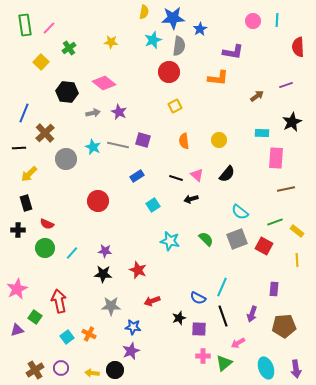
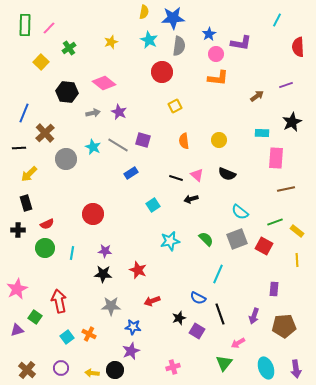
cyan line at (277, 20): rotated 24 degrees clockwise
pink circle at (253, 21): moved 37 px left, 33 px down
green rectangle at (25, 25): rotated 10 degrees clockwise
blue star at (200, 29): moved 9 px right, 5 px down
cyan star at (153, 40): moved 4 px left; rotated 24 degrees counterclockwise
yellow star at (111, 42): rotated 24 degrees counterclockwise
purple L-shape at (233, 52): moved 8 px right, 9 px up
red circle at (169, 72): moved 7 px left
gray line at (118, 145): rotated 20 degrees clockwise
black semicircle at (227, 174): rotated 72 degrees clockwise
blue rectangle at (137, 176): moved 6 px left, 3 px up
red circle at (98, 201): moved 5 px left, 13 px down
red semicircle at (47, 224): rotated 48 degrees counterclockwise
cyan star at (170, 241): rotated 24 degrees counterclockwise
cyan line at (72, 253): rotated 32 degrees counterclockwise
cyan line at (222, 287): moved 4 px left, 13 px up
purple arrow at (252, 314): moved 2 px right, 2 px down
black line at (223, 316): moved 3 px left, 2 px up
purple square at (199, 329): moved 2 px left, 2 px down; rotated 28 degrees clockwise
pink cross at (203, 356): moved 30 px left, 11 px down; rotated 16 degrees counterclockwise
green triangle at (224, 363): rotated 12 degrees counterclockwise
brown cross at (35, 370): moved 8 px left; rotated 18 degrees counterclockwise
